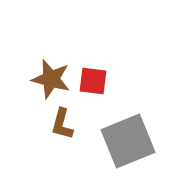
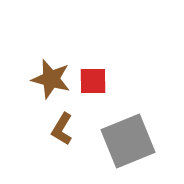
red square: rotated 8 degrees counterclockwise
brown L-shape: moved 5 px down; rotated 16 degrees clockwise
